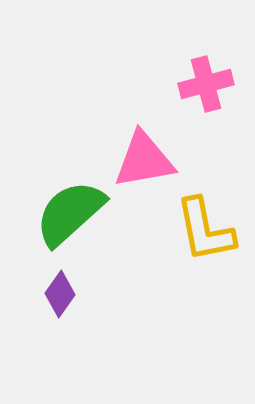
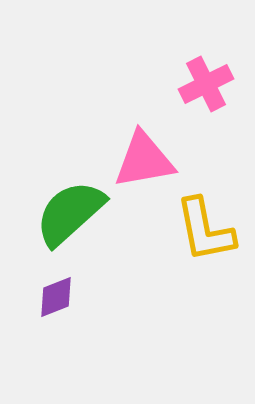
pink cross: rotated 12 degrees counterclockwise
purple diamond: moved 4 px left, 3 px down; rotated 33 degrees clockwise
